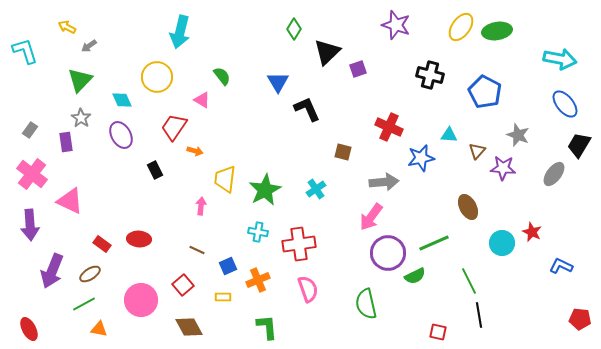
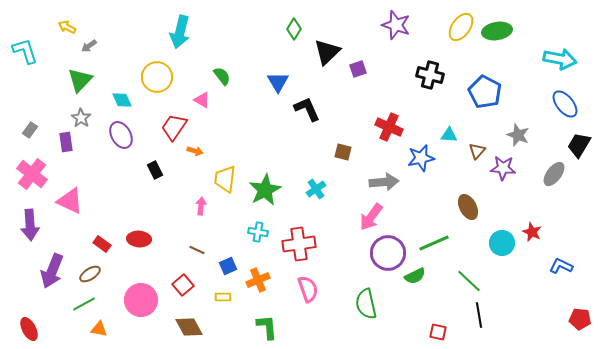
green line at (469, 281): rotated 20 degrees counterclockwise
